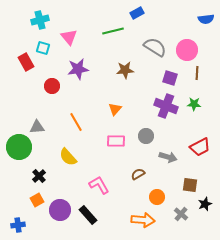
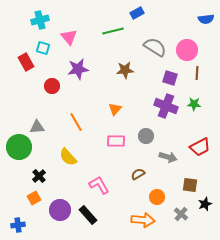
orange square: moved 3 px left, 2 px up
